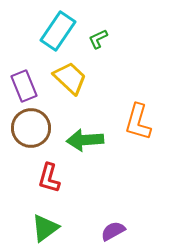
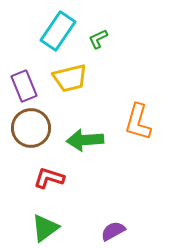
yellow trapezoid: rotated 123 degrees clockwise
red L-shape: rotated 92 degrees clockwise
